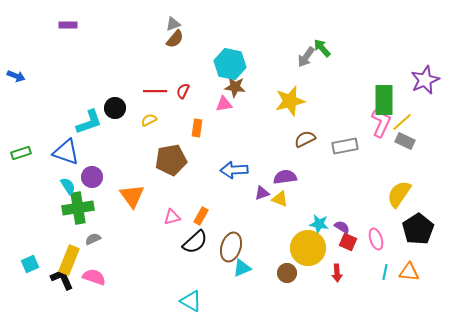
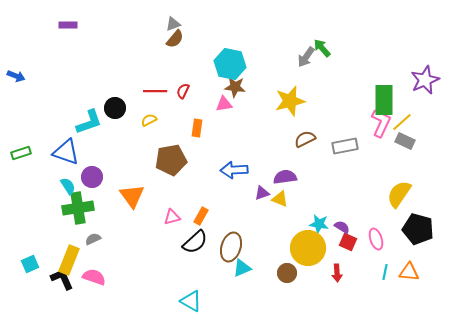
black pentagon at (418, 229): rotated 24 degrees counterclockwise
